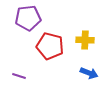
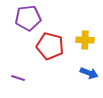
purple line: moved 1 px left, 2 px down
